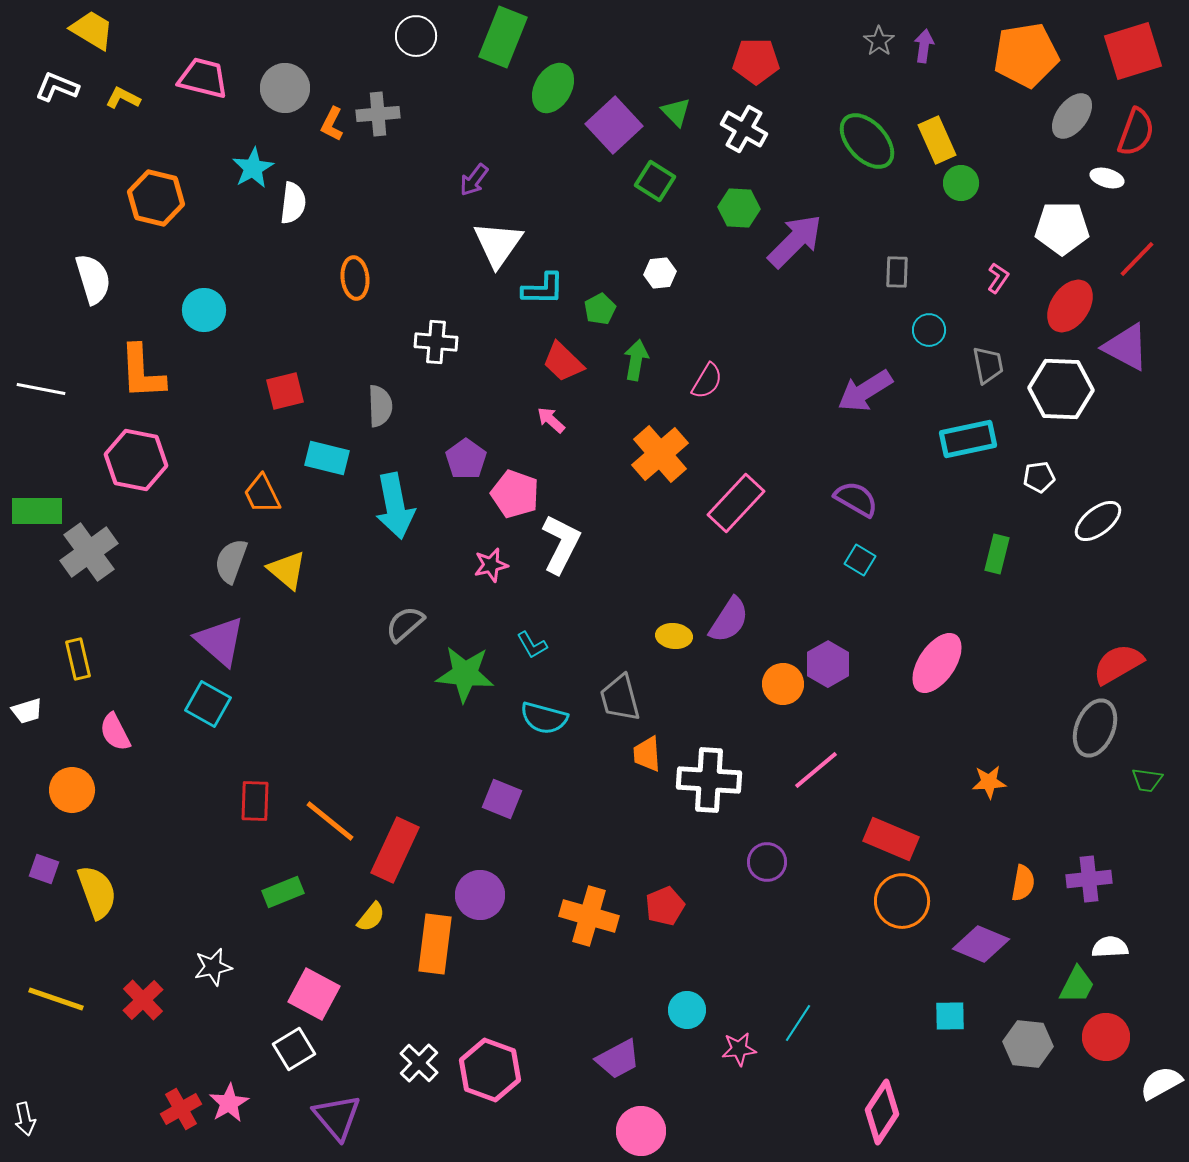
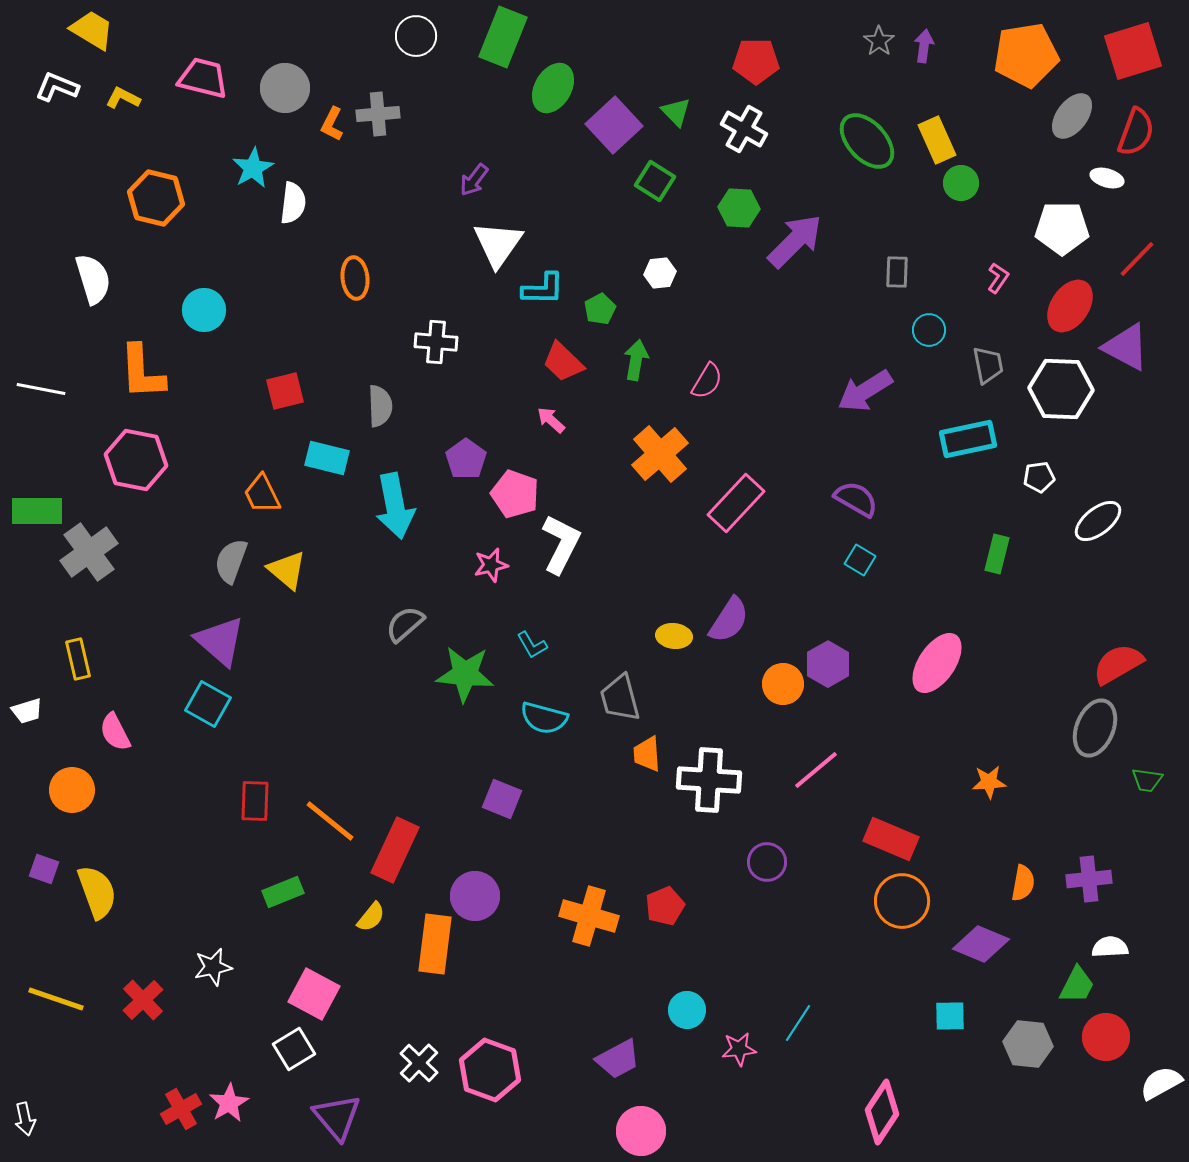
purple circle at (480, 895): moved 5 px left, 1 px down
